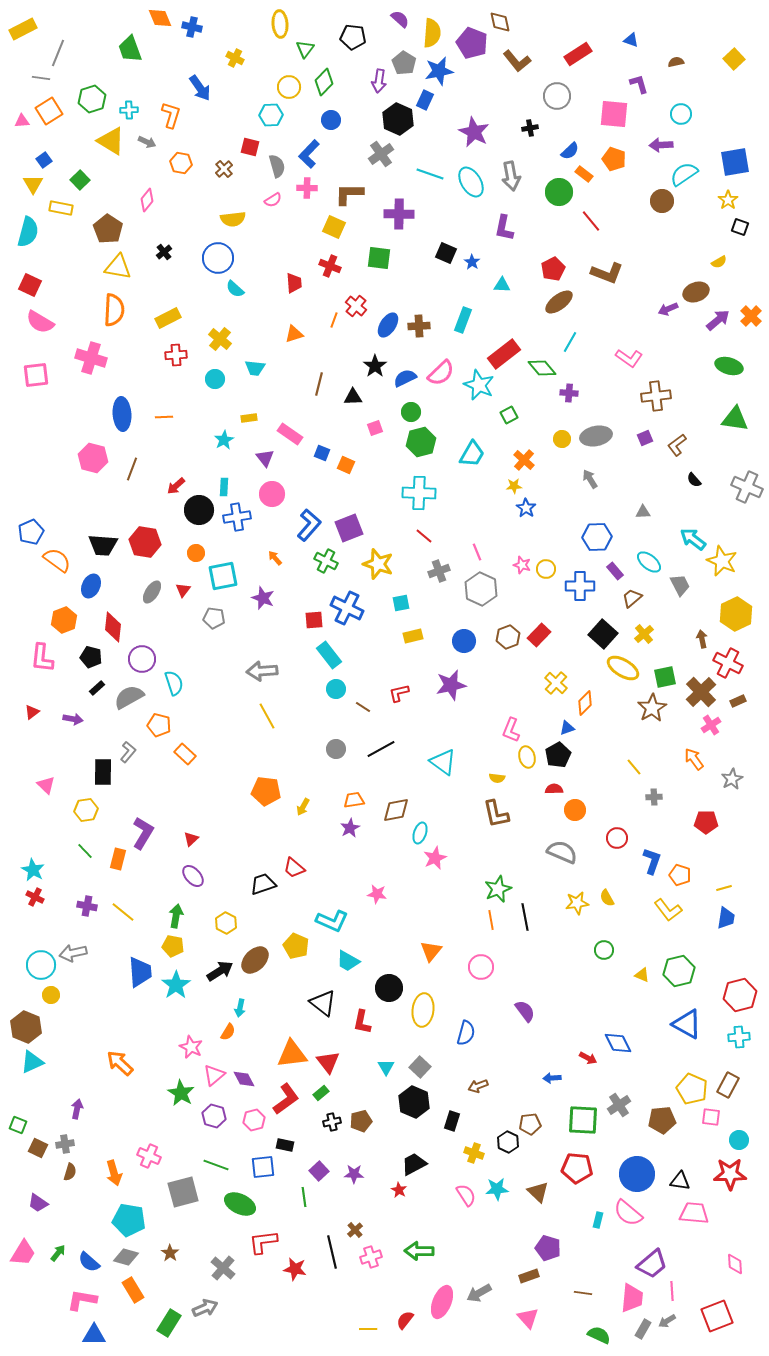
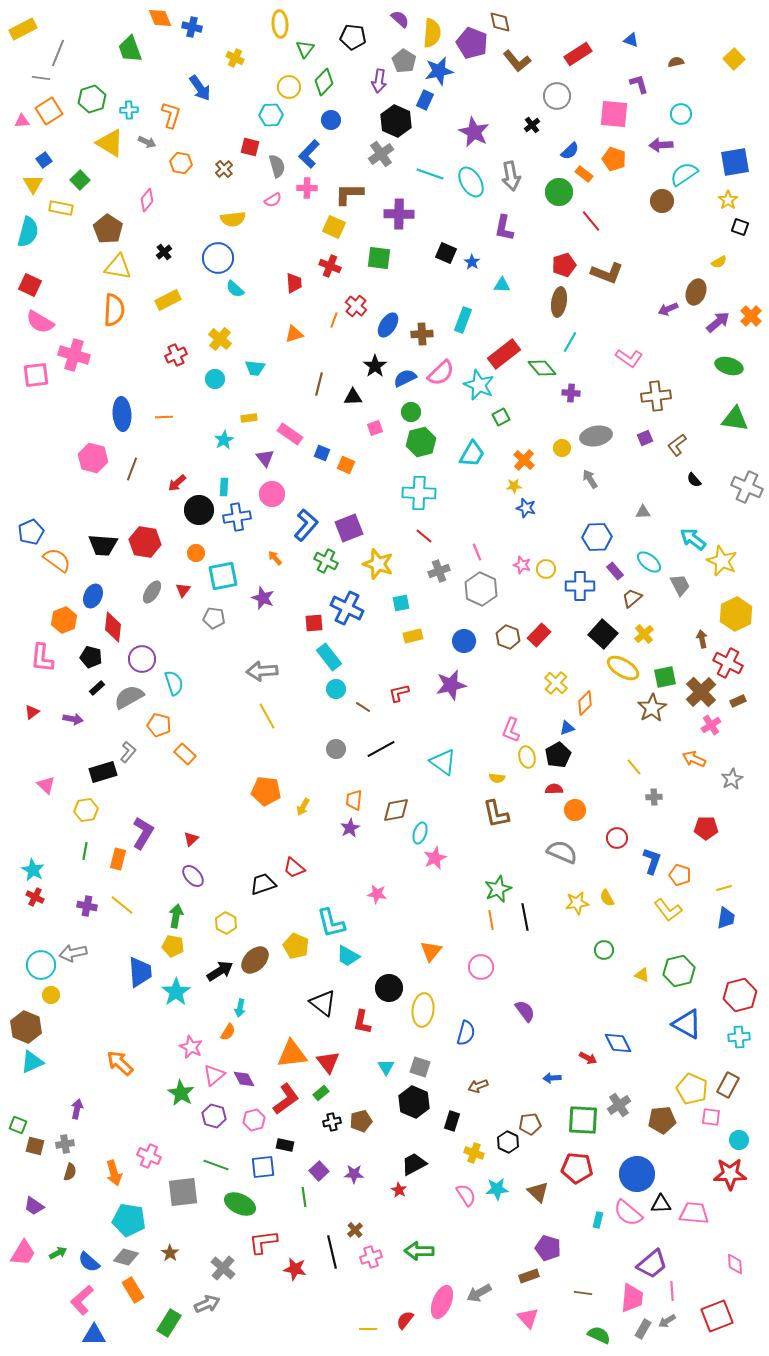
gray pentagon at (404, 63): moved 2 px up
black hexagon at (398, 119): moved 2 px left, 2 px down
black cross at (530, 128): moved 2 px right, 3 px up; rotated 28 degrees counterclockwise
yellow triangle at (111, 141): moved 1 px left, 2 px down
red pentagon at (553, 269): moved 11 px right, 4 px up; rotated 10 degrees clockwise
brown ellipse at (696, 292): rotated 50 degrees counterclockwise
brown ellipse at (559, 302): rotated 44 degrees counterclockwise
yellow rectangle at (168, 318): moved 18 px up
purple arrow at (718, 320): moved 2 px down
brown cross at (419, 326): moved 3 px right, 8 px down
red cross at (176, 355): rotated 20 degrees counterclockwise
pink cross at (91, 358): moved 17 px left, 3 px up
purple cross at (569, 393): moved 2 px right
green square at (509, 415): moved 8 px left, 2 px down
yellow circle at (562, 439): moved 9 px down
red arrow at (176, 486): moved 1 px right, 3 px up
blue star at (526, 508): rotated 18 degrees counterclockwise
blue L-shape at (309, 525): moved 3 px left
blue ellipse at (91, 586): moved 2 px right, 10 px down
red square at (314, 620): moved 3 px down
brown hexagon at (508, 637): rotated 20 degrees counterclockwise
cyan rectangle at (329, 655): moved 2 px down
orange arrow at (694, 759): rotated 30 degrees counterclockwise
black rectangle at (103, 772): rotated 72 degrees clockwise
orange trapezoid at (354, 800): rotated 75 degrees counterclockwise
red pentagon at (706, 822): moved 6 px down
green line at (85, 851): rotated 54 degrees clockwise
yellow line at (123, 912): moved 1 px left, 7 px up
cyan L-shape at (332, 921): moved 1 px left, 2 px down; rotated 52 degrees clockwise
cyan trapezoid at (348, 961): moved 5 px up
cyan star at (176, 985): moved 7 px down
gray square at (420, 1067): rotated 25 degrees counterclockwise
brown square at (38, 1148): moved 3 px left, 2 px up; rotated 12 degrees counterclockwise
black triangle at (680, 1181): moved 19 px left, 23 px down; rotated 10 degrees counterclockwise
gray square at (183, 1192): rotated 8 degrees clockwise
purple trapezoid at (38, 1203): moved 4 px left, 3 px down
green arrow at (58, 1253): rotated 24 degrees clockwise
pink L-shape at (82, 1300): rotated 52 degrees counterclockwise
gray arrow at (205, 1308): moved 2 px right, 4 px up
